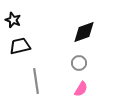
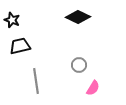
black star: moved 1 px left
black diamond: moved 6 px left, 15 px up; rotated 45 degrees clockwise
gray circle: moved 2 px down
pink semicircle: moved 12 px right, 1 px up
